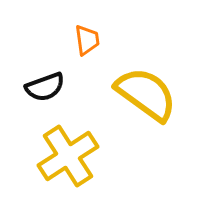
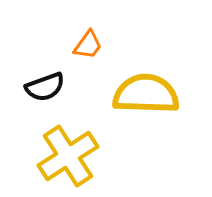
orange trapezoid: moved 1 px right, 5 px down; rotated 44 degrees clockwise
yellow semicircle: rotated 34 degrees counterclockwise
